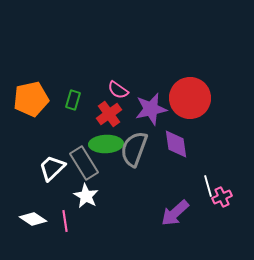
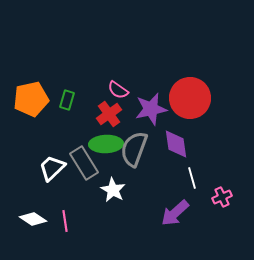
green rectangle: moved 6 px left
white line: moved 16 px left, 8 px up
white star: moved 27 px right, 6 px up
